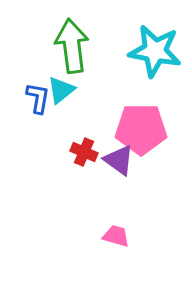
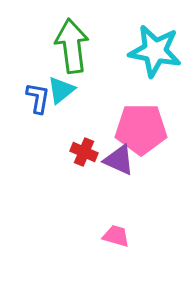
purple triangle: rotated 12 degrees counterclockwise
